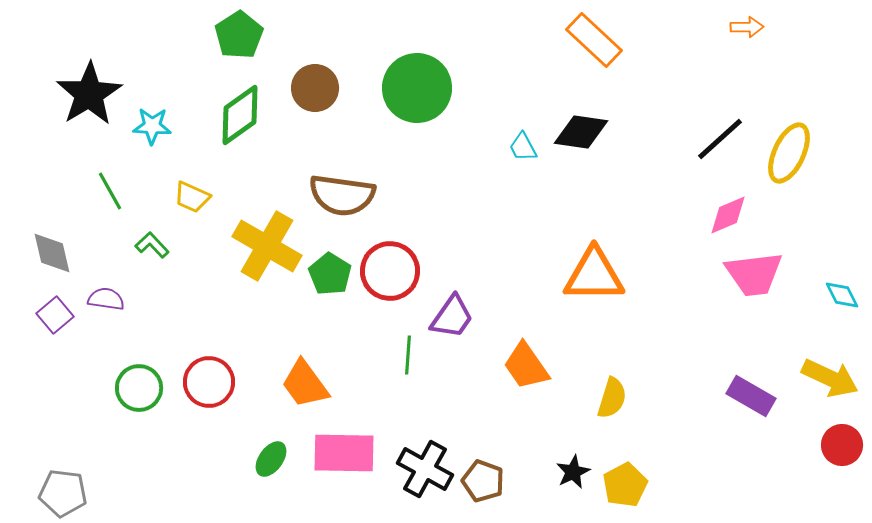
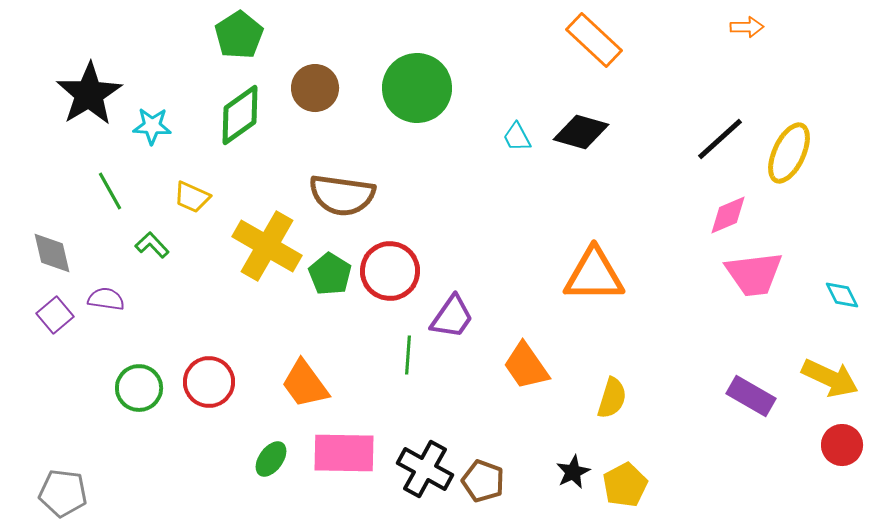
black diamond at (581, 132): rotated 8 degrees clockwise
cyan trapezoid at (523, 147): moved 6 px left, 10 px up
